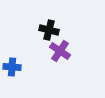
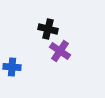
black cross: moved 1 px left, 1 px up
